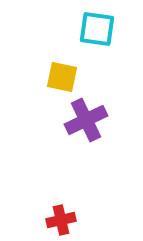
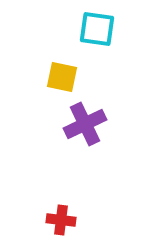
purple cross: moved 1 px left, 4 px down
red cross: rotated 20 degrees clockwise
